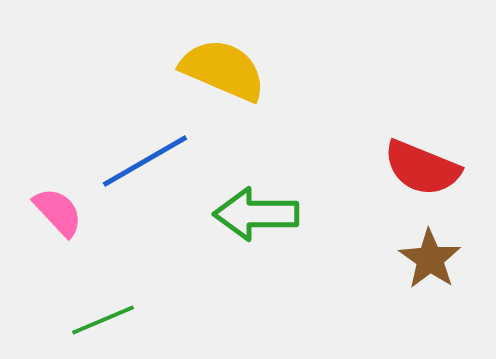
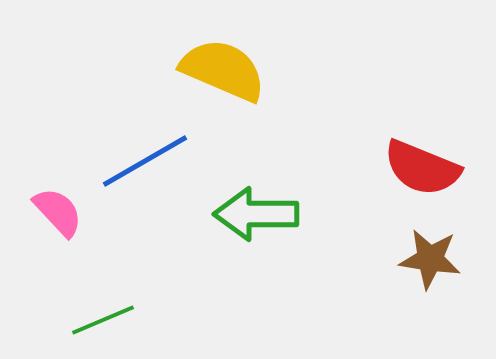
brown star: rotated 26 degrees counterclockwise
